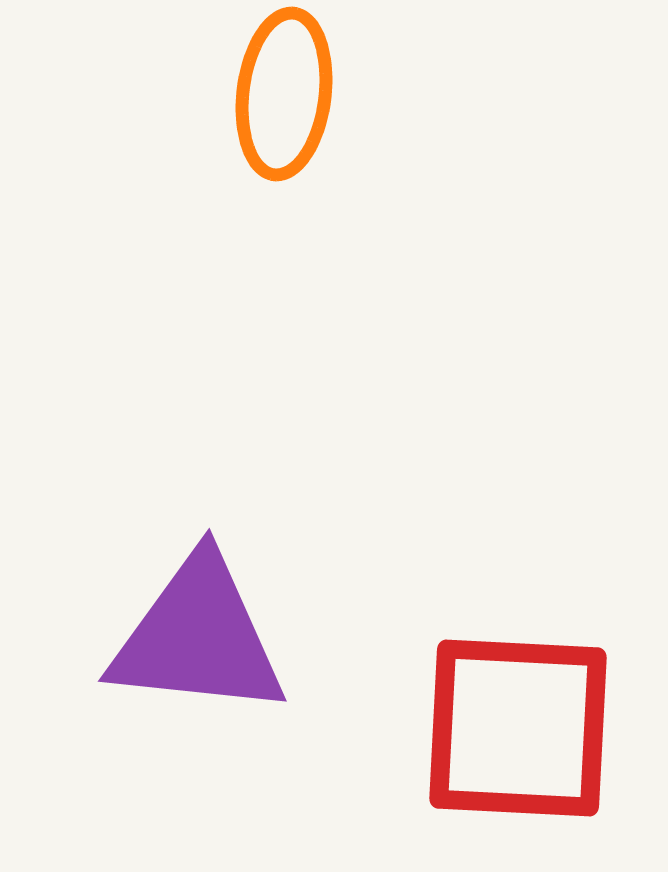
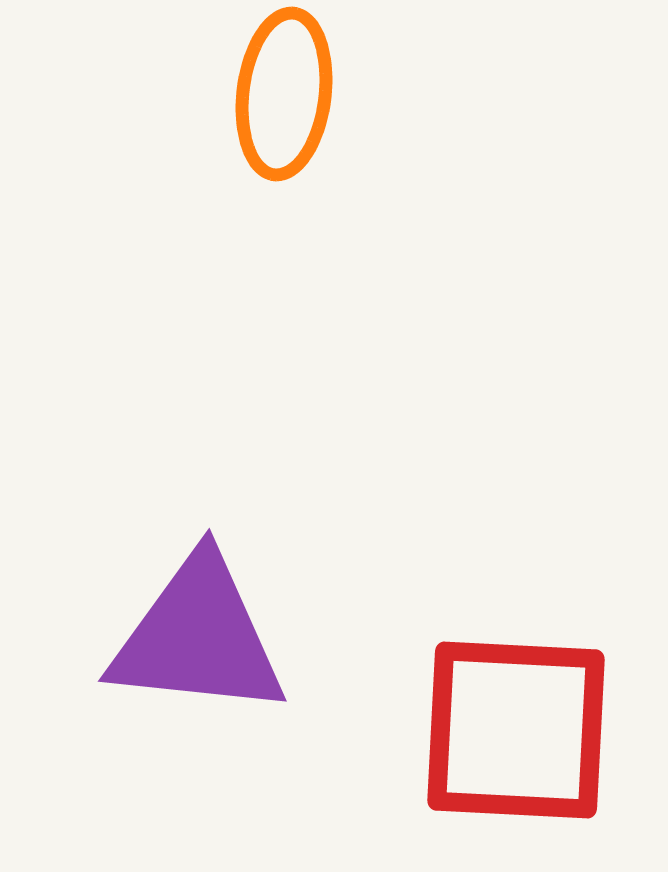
red square: moved 2 px left, 2 px down
